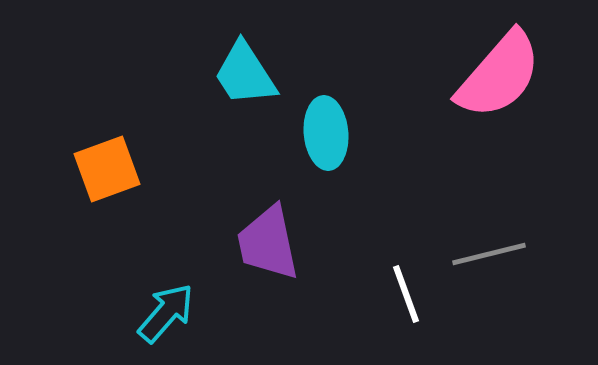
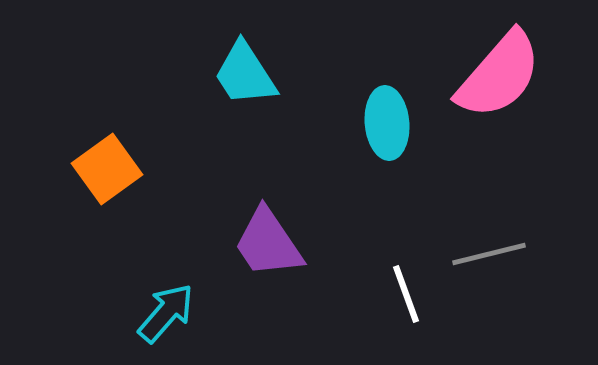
cyan ellipse: moved 61 px right, 10 px up
orange square: rotated 16 degrees counterclockwise
purple trapezoid: rotated 22 degrees counterclockwise
